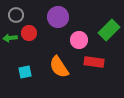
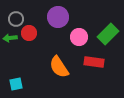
gray circle: moved 4 px down
green rectangle: moved 1 px left, 4 px down
pink circle: moved 3 px up
cyan square: moved 9 px left, 12 px down
